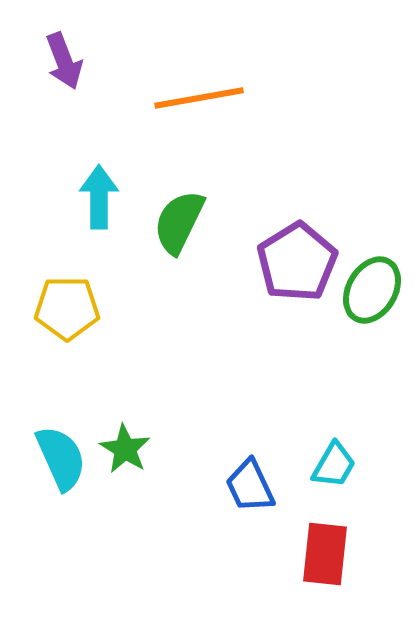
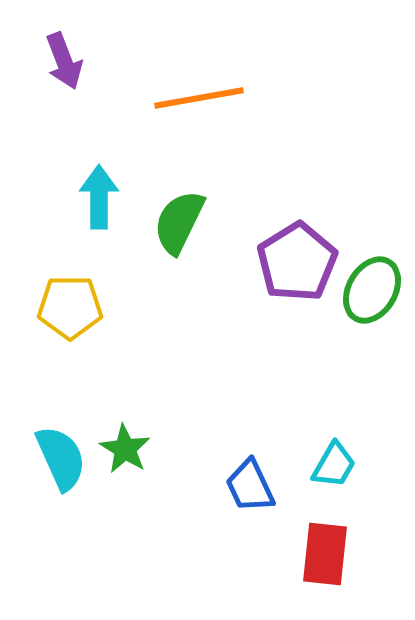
yellow pentagon: moved 3 px right, 1 px up
